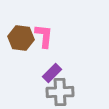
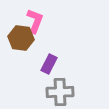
pink L-shape: moved 9 px left, 15 px up; rotated 15 degrees clockwise
purple rectangle: moved 3 px left, 9 px up; rotated 18 degrees counterclockwise
